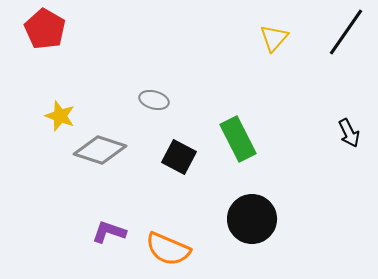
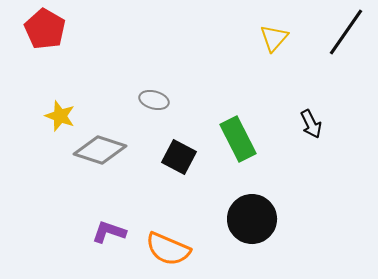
black arrow: moved 38 px left, 9 px up
